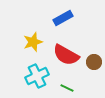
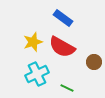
blue rectangle: rotated 66 degrees clockwise
red semicircle: moved 4 px left, 8 px up
cyan cross: moved 2 px up
